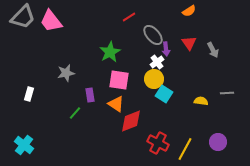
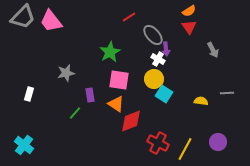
red triangle: moved 16 px up
white cross: moved 1 px right, 3 px up; rotated 24 degrees counterclockwise
